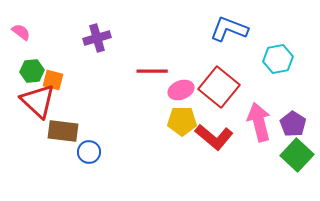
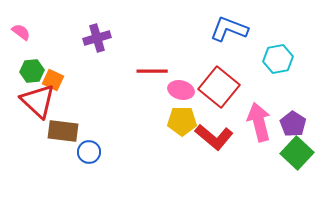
orange square: rotated 10 degrees clockwise
pink ellipse: rotated 35 degrees clockwise
green square: moved 2 px up
